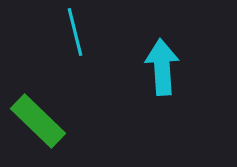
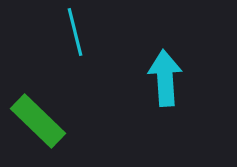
cyan arrow: moved 3 px right, 11 px down
